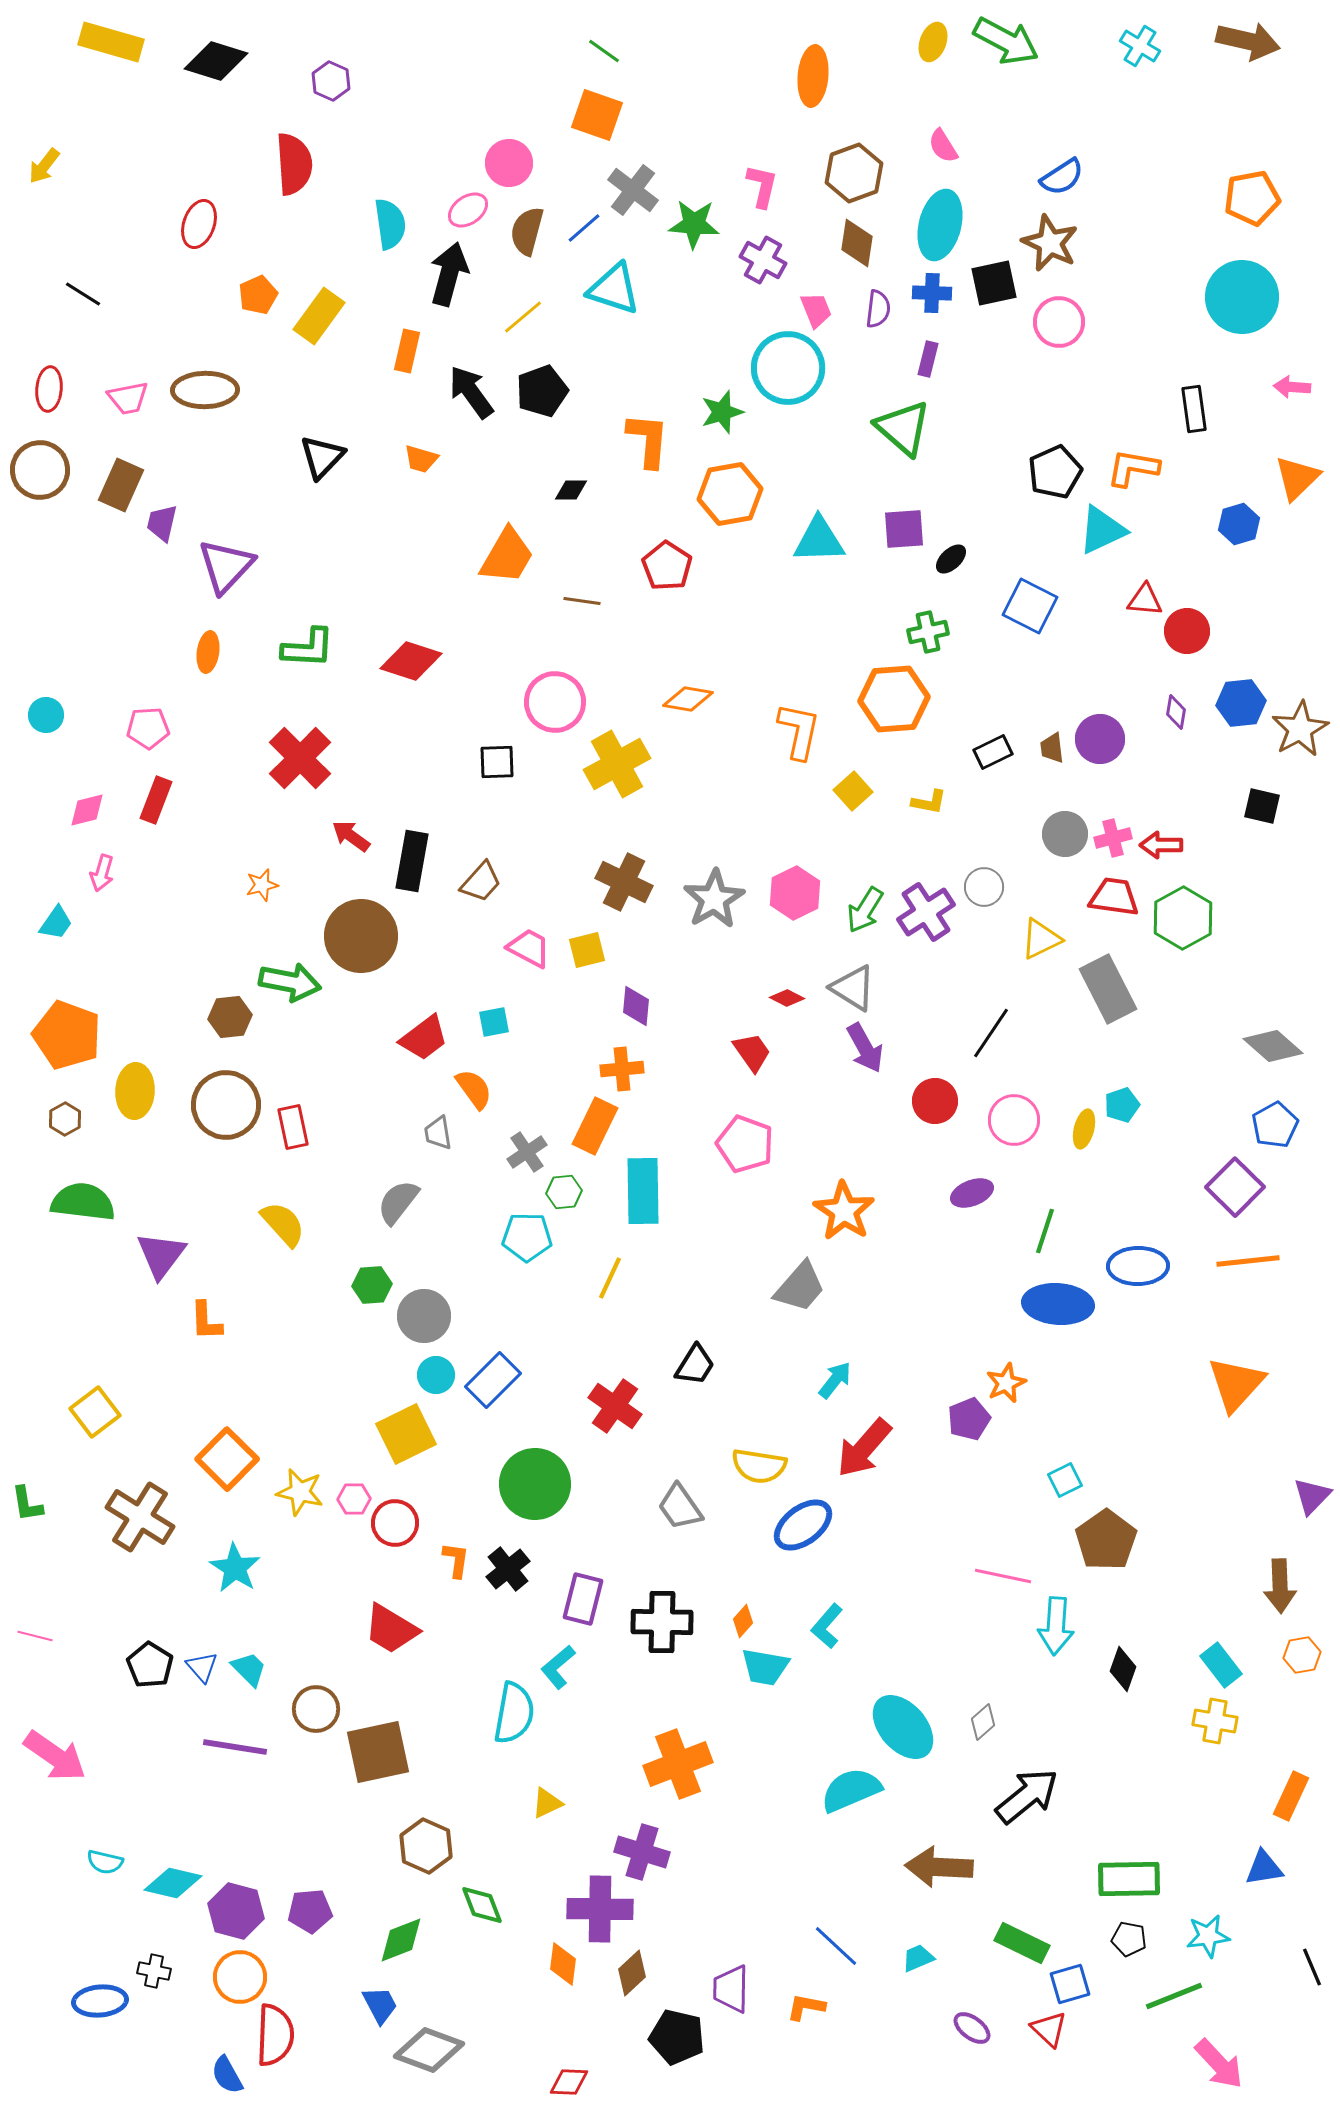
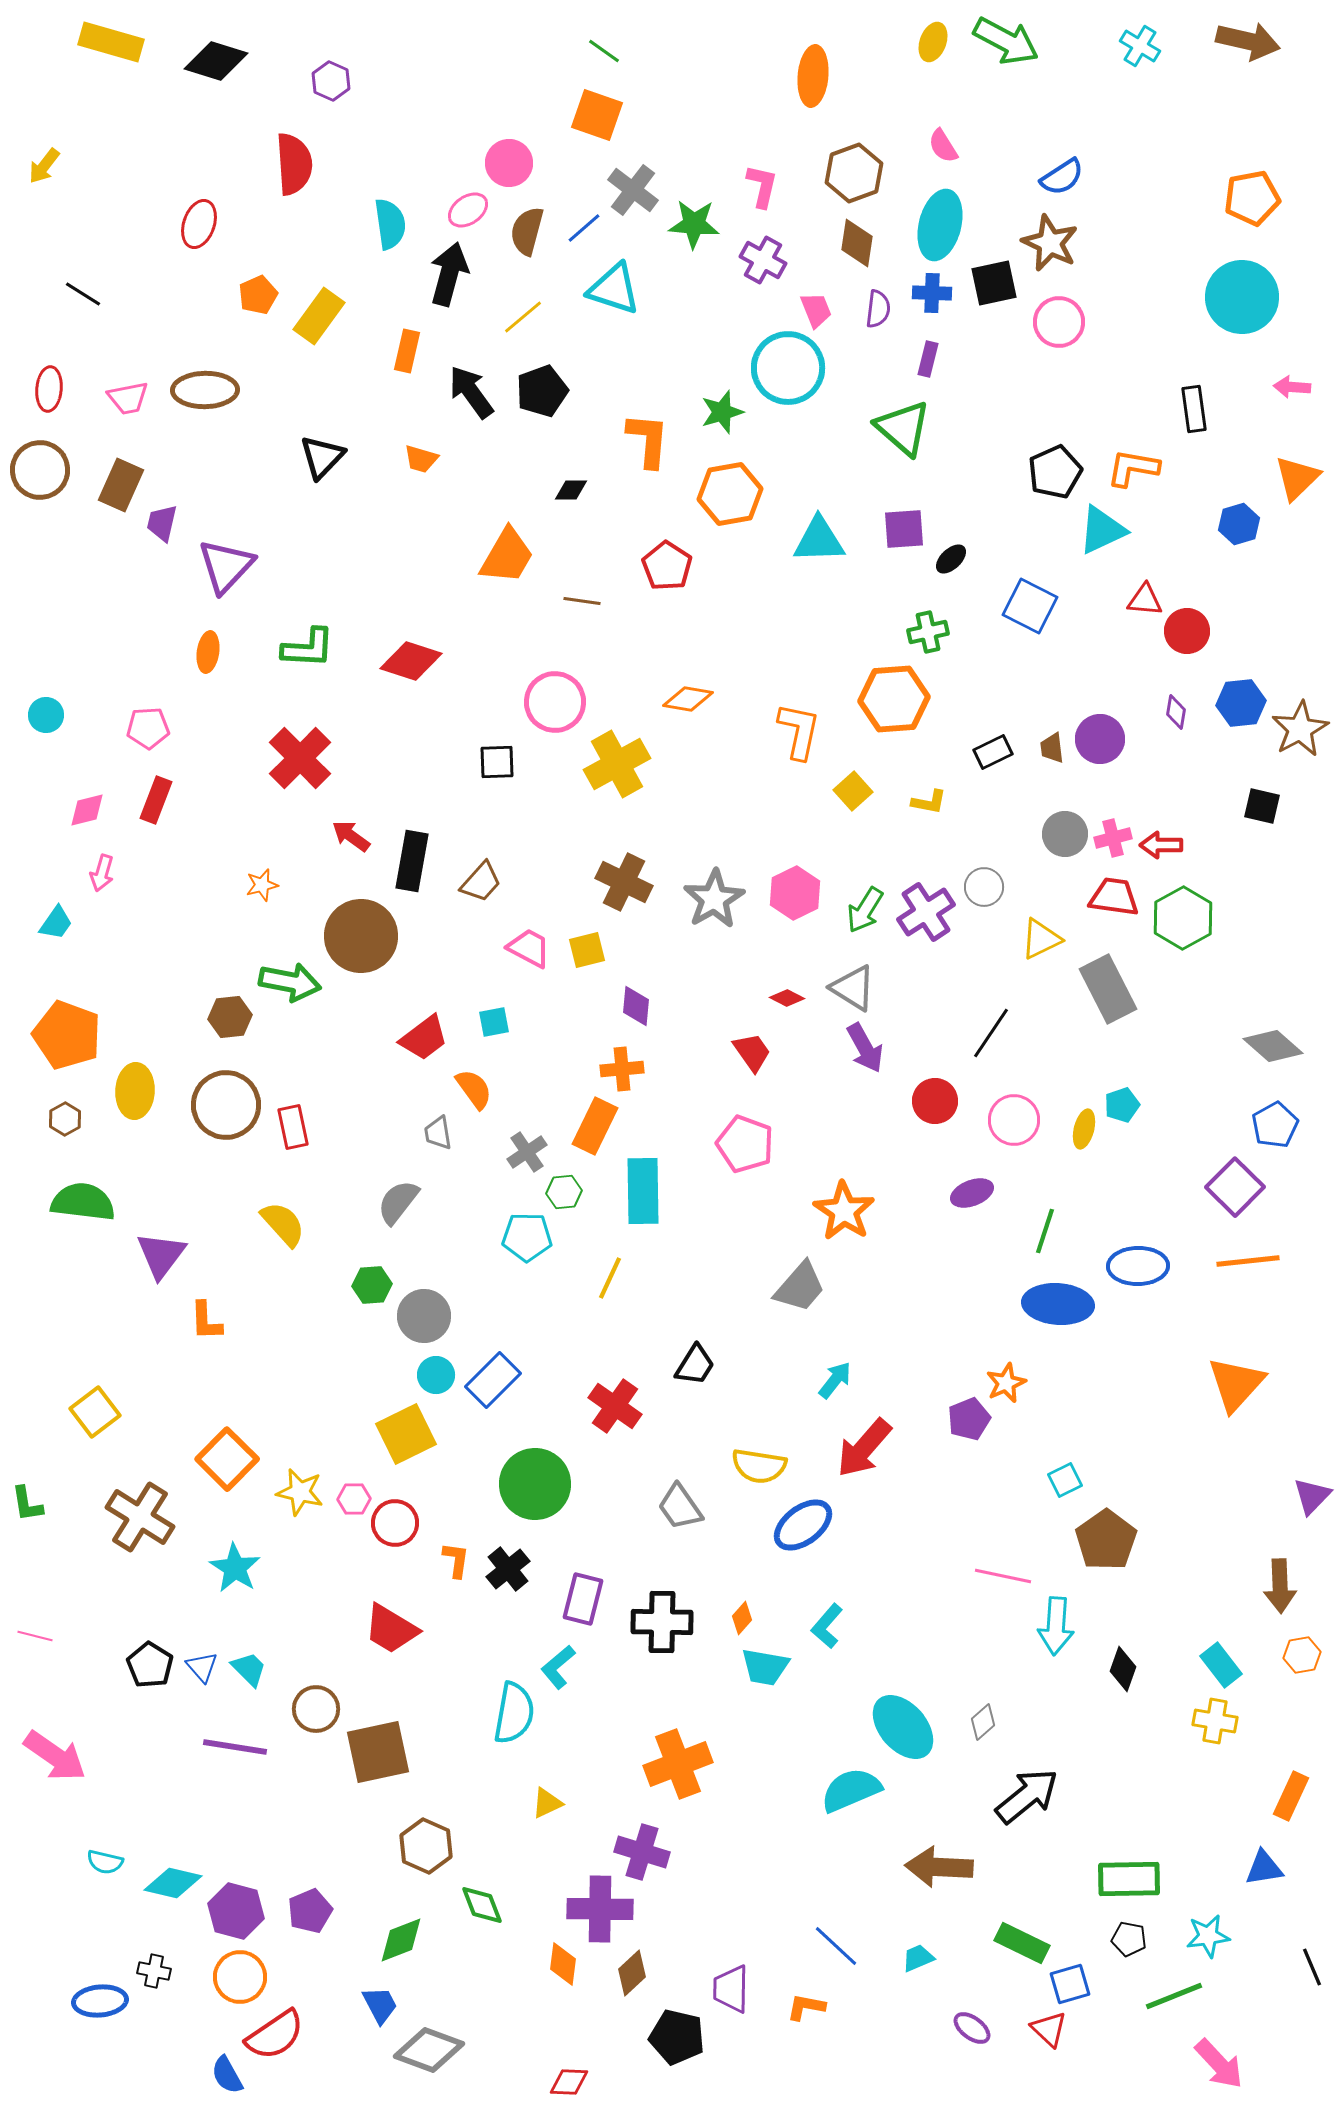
orange diamond at (743, 1621): moved 1 px left, 3 px up
purple pentagon at (310, 1911): rotated 18 degrees counterclockwise
red semicircle at (275, 2035): rotated 54 degrees clockwise
